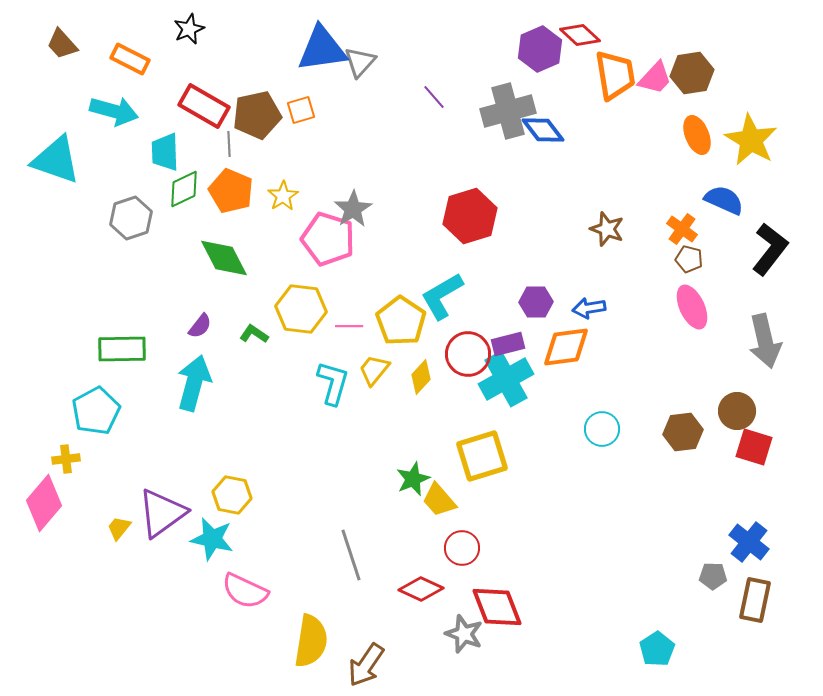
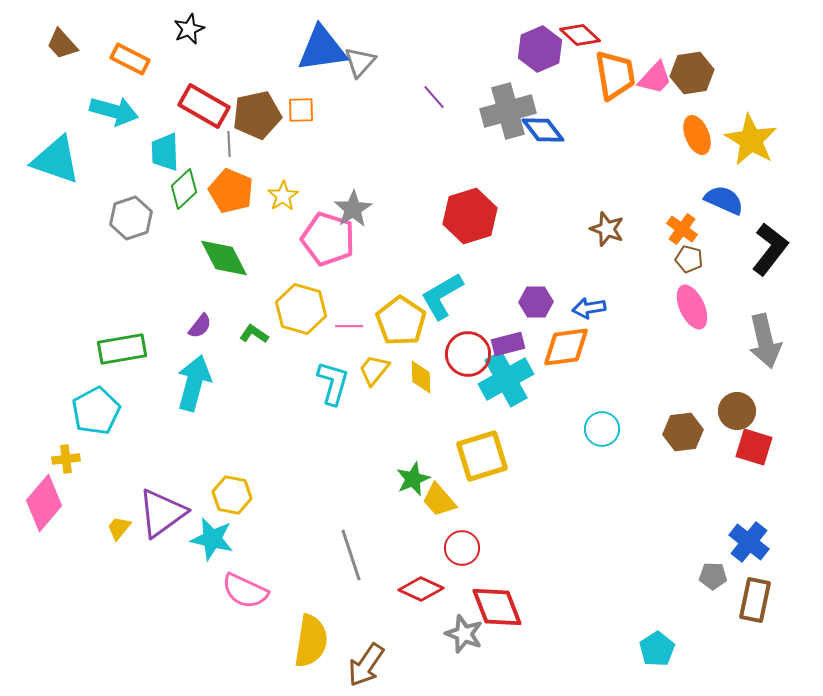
orange square at (301, 110): rotated 16 degrees clockwise
green diamond at (184, 189): rotated 18 degrees counterclockwise
yellow hexagon at (301, 309): rotated 9 degrees clockwise
green rectangle at (122, 349): rotated 9 degrees counterclockwise
yellow diamond at (421, 377): rotated 44 degrees counterclockwise
